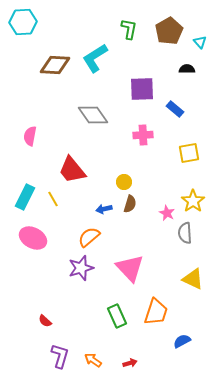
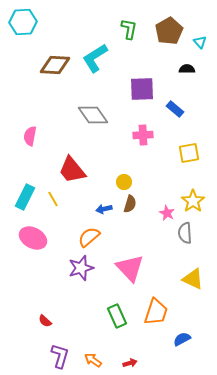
blue semicircle: moved 2 px up
